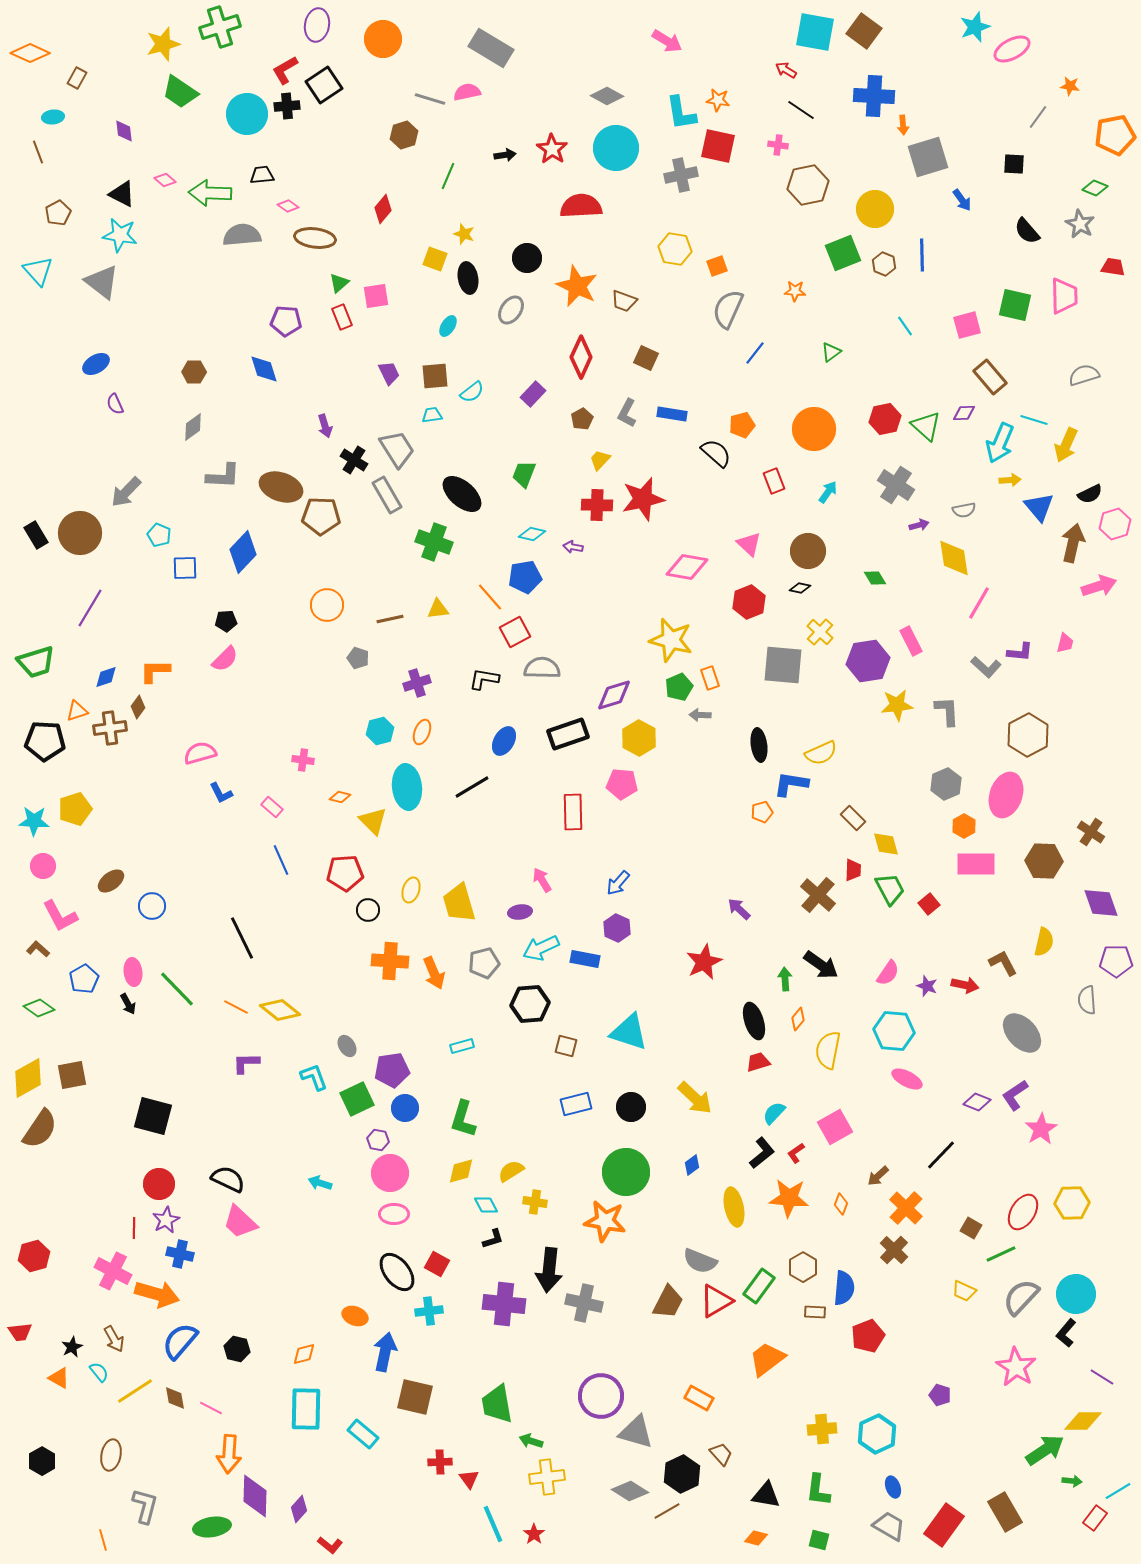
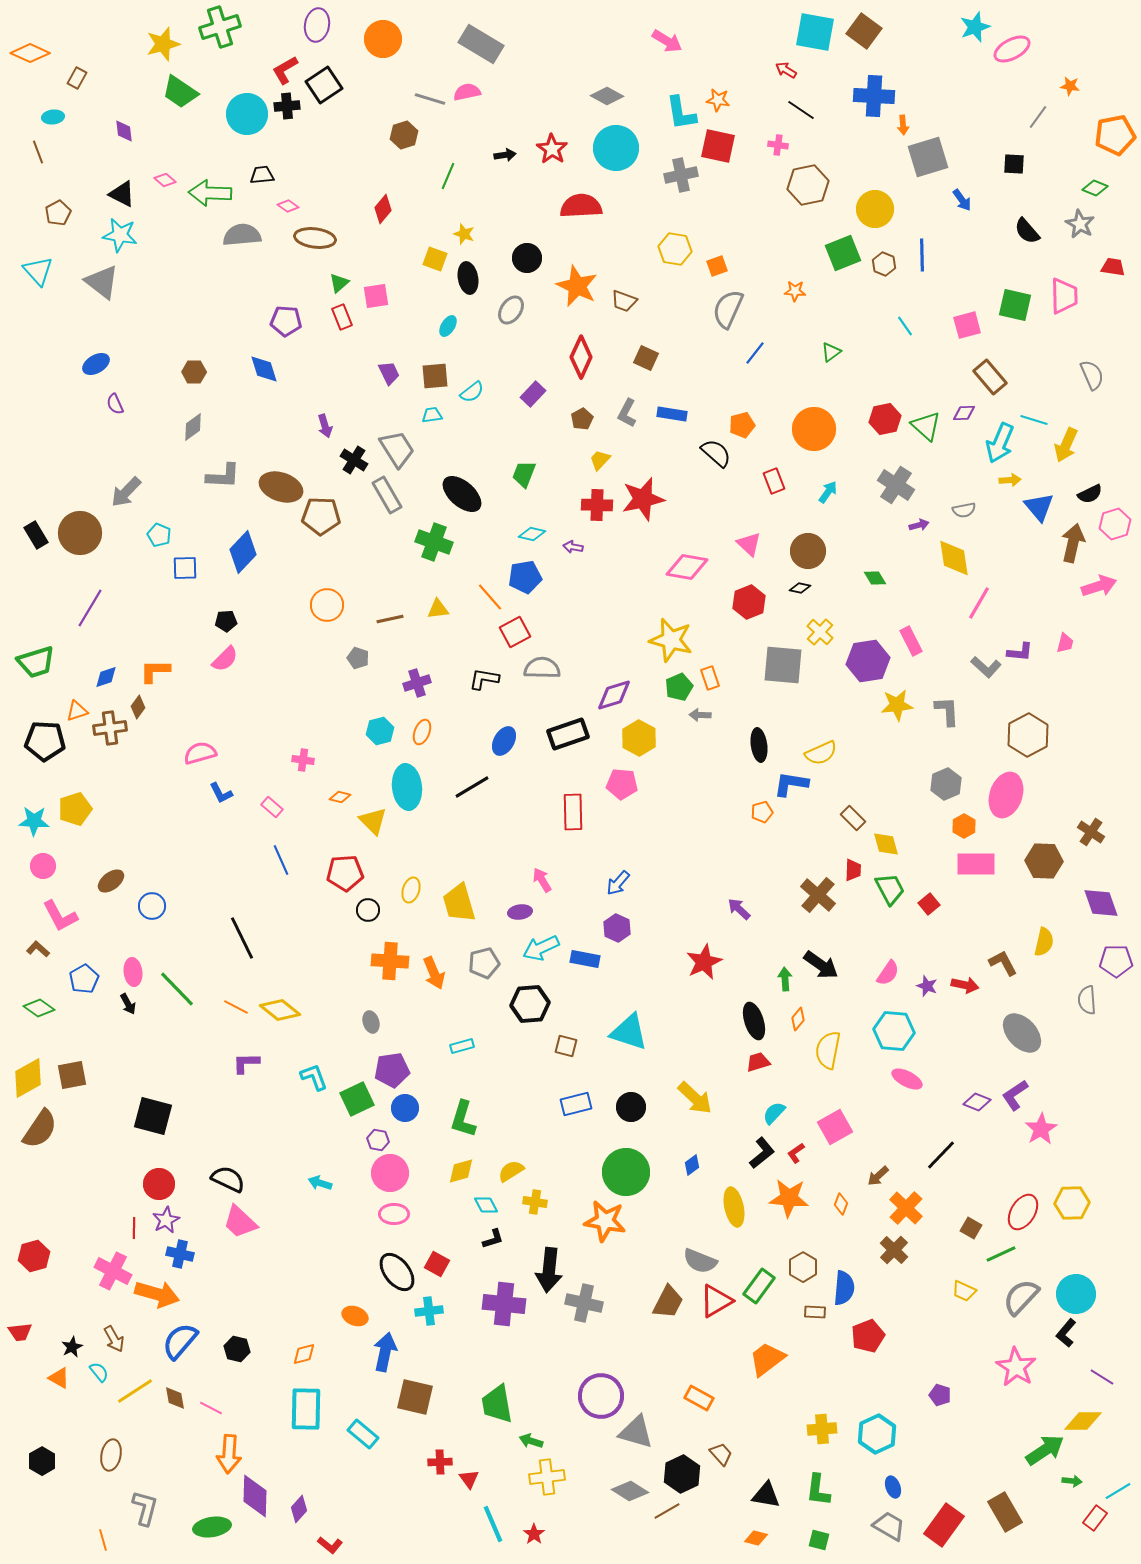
gray rectangle at (491, 48): moved 10 px left, 4 px up
gray semicircle at (1084, 375): moved 8 px right; rotated 84 degrees clockwise
gray ellipse at (347, 1046): moved 24 px right, 24 px up; rotated 15 degrees clockwise
gray L-shape at (145, 1506): moved 2 px down
